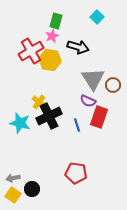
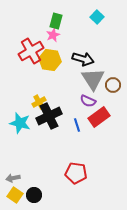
pink star: moved 1 px right, 1 px up
black arrow: moved 5 px right, 12 px down
yellow cross: rotated 24 degrees clockwise
red rectangle: rotated 35 degrees clockwise
black circle: moved 2 px right, 6 px down
yellow square: moved 2 px right
